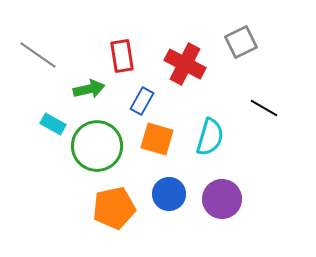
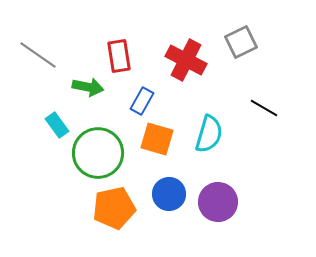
red rectangle: moved 3 px left
red cross: moved 1 px right, 4 px up
green arrow: moved 1 px left, 2 px up; rotated 24 degrees clockwise
cyan rectangle: moved 4 px right, 1 px down; rotated 25 degrees clockwise
cyan semicircle: moved 1 px left, 3 px up
green circle: moved 1 px right, 7 px down
purple circle: moved 4 px left, 3 px down
